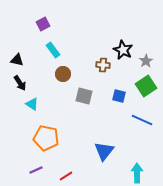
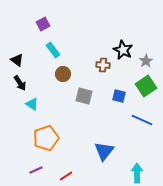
black triangle: rotated 24 degrees clockwise
orange pentagon: rotated 30 degrees counterclockwise
